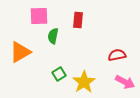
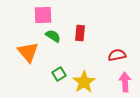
pink square: moved 4 px right, 1 px up
red rectangle: moved 2 px right, 13 px down
green semicircle: rotated 112 degrees clockwise
orange triangle: moved 8 px right; rotated 40 degrees counterclockwise
pink arrow: rotated 120 degrees counterclockwise
